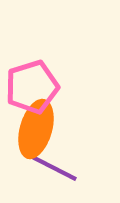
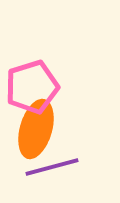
purple line: rotated 42 degrees counterclockwise
